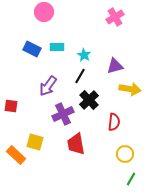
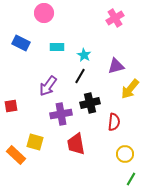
pink circle: moved 1 px down
pink cross: moved 1 px down
blue rectangle: moved 11 px left, 6 px up
purple triangle: moved 1 px right
yellow arrow: rotated 120 degrees clockwise
black cross: moved 1 px right, 3 px down; rotated 30 degrees clockwise
red square: rotated 16 degrees counterclockwise
purple cross: moved 2 px left; rotated 15 degrees clockwise
